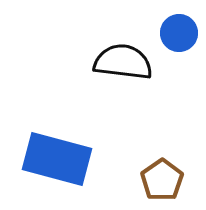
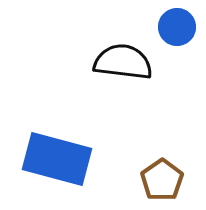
blue circle: moved 2 px left, 6 px up
